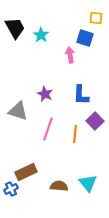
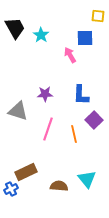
yellow square: moved 2 px right, 2 px up
blue square: rotated 18 degrees counterclockwise
pink arrow: rotated 21 degrees counterclockwise
purple star: rotated 28 degrees counterclockwise
purple square: moved 1 px left, 1 px up
orange line: moved 1 px left; rotated 18 degrees counterclockwise
cyan triangle: moved 1 px left, 4 px up
